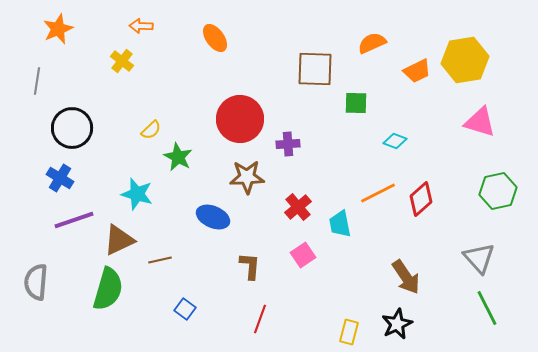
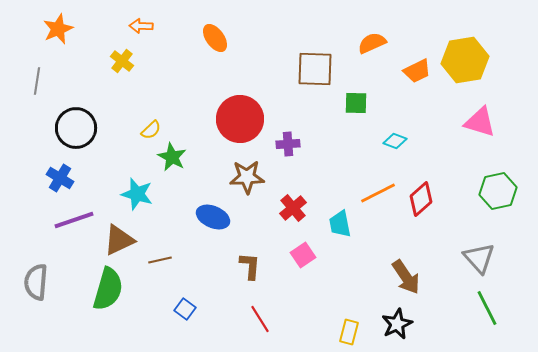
black circle: moved 4 px right
green star: moved 6 px left
red cross: moved 5 px left, 1 px down
red line: rotated 52 degrees counterclockwise
